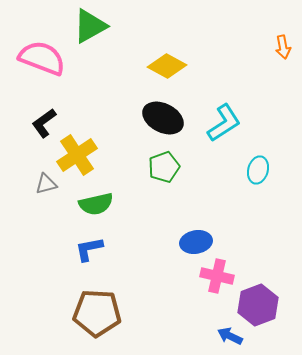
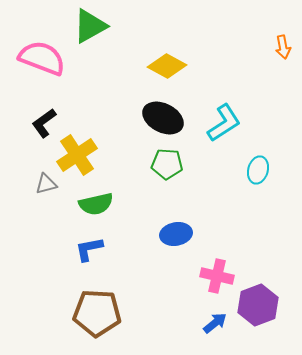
green pentagon: moved 3 px right, 3 px up; rotated 24 degrees clockwise
blue ellipse: moved 20 px left, 8 px up
blue arrow: moved 15 px left, 13 px up; rotated 115 degrees clockwise
